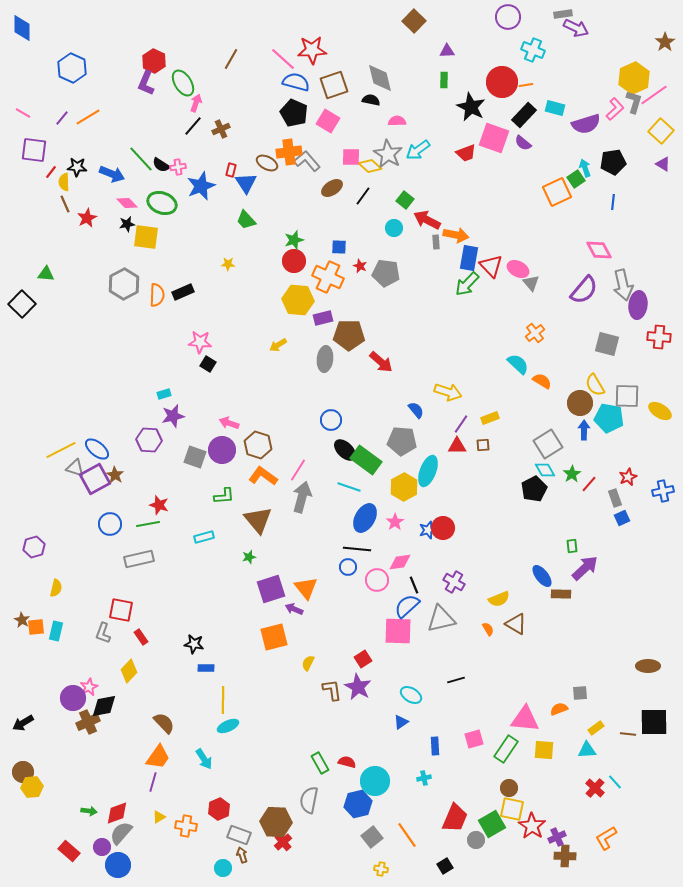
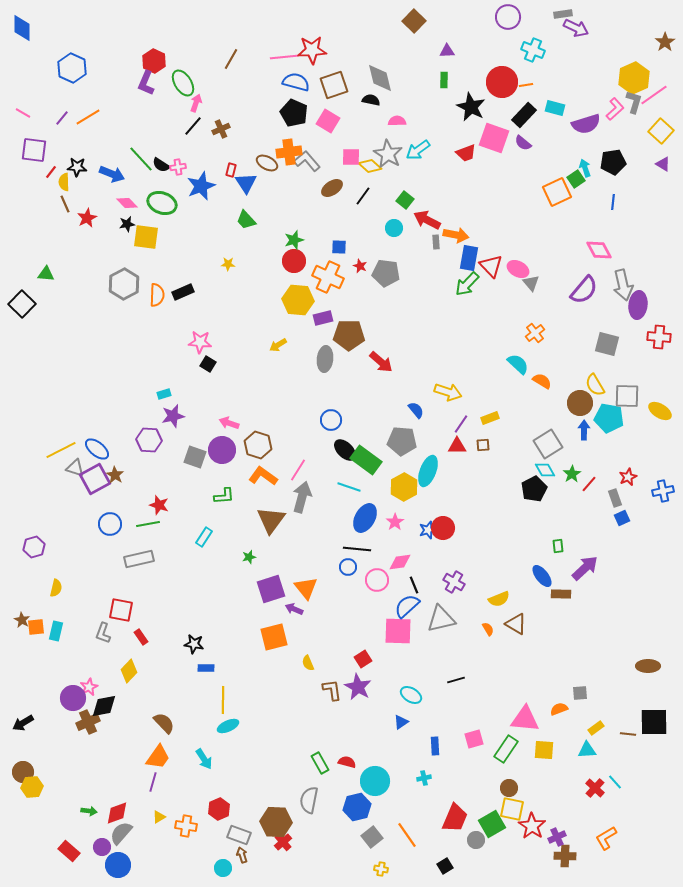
pink line at (283, 59): moved 1 px right, 2 px up; rotated 48 degrees counterclockwise
brown triangle at (258, 520): moved 13 px right; rotated 16 degrees clockwise
cyan rectangle at (204, 537): rotated 42 degrees counterclockwise
green rectangle at (572, 546): moved 14 px left
yellow semicircle at (308, 663): rotated 49 degrees counterclockwise
blue hexagon at (358, 804): moved 1 px left, 3 px down
